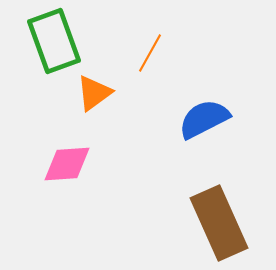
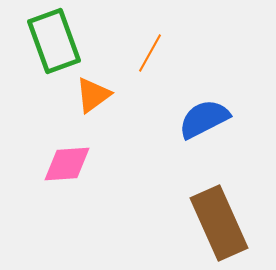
orange triangle: moved 1 px left, 2 px down
